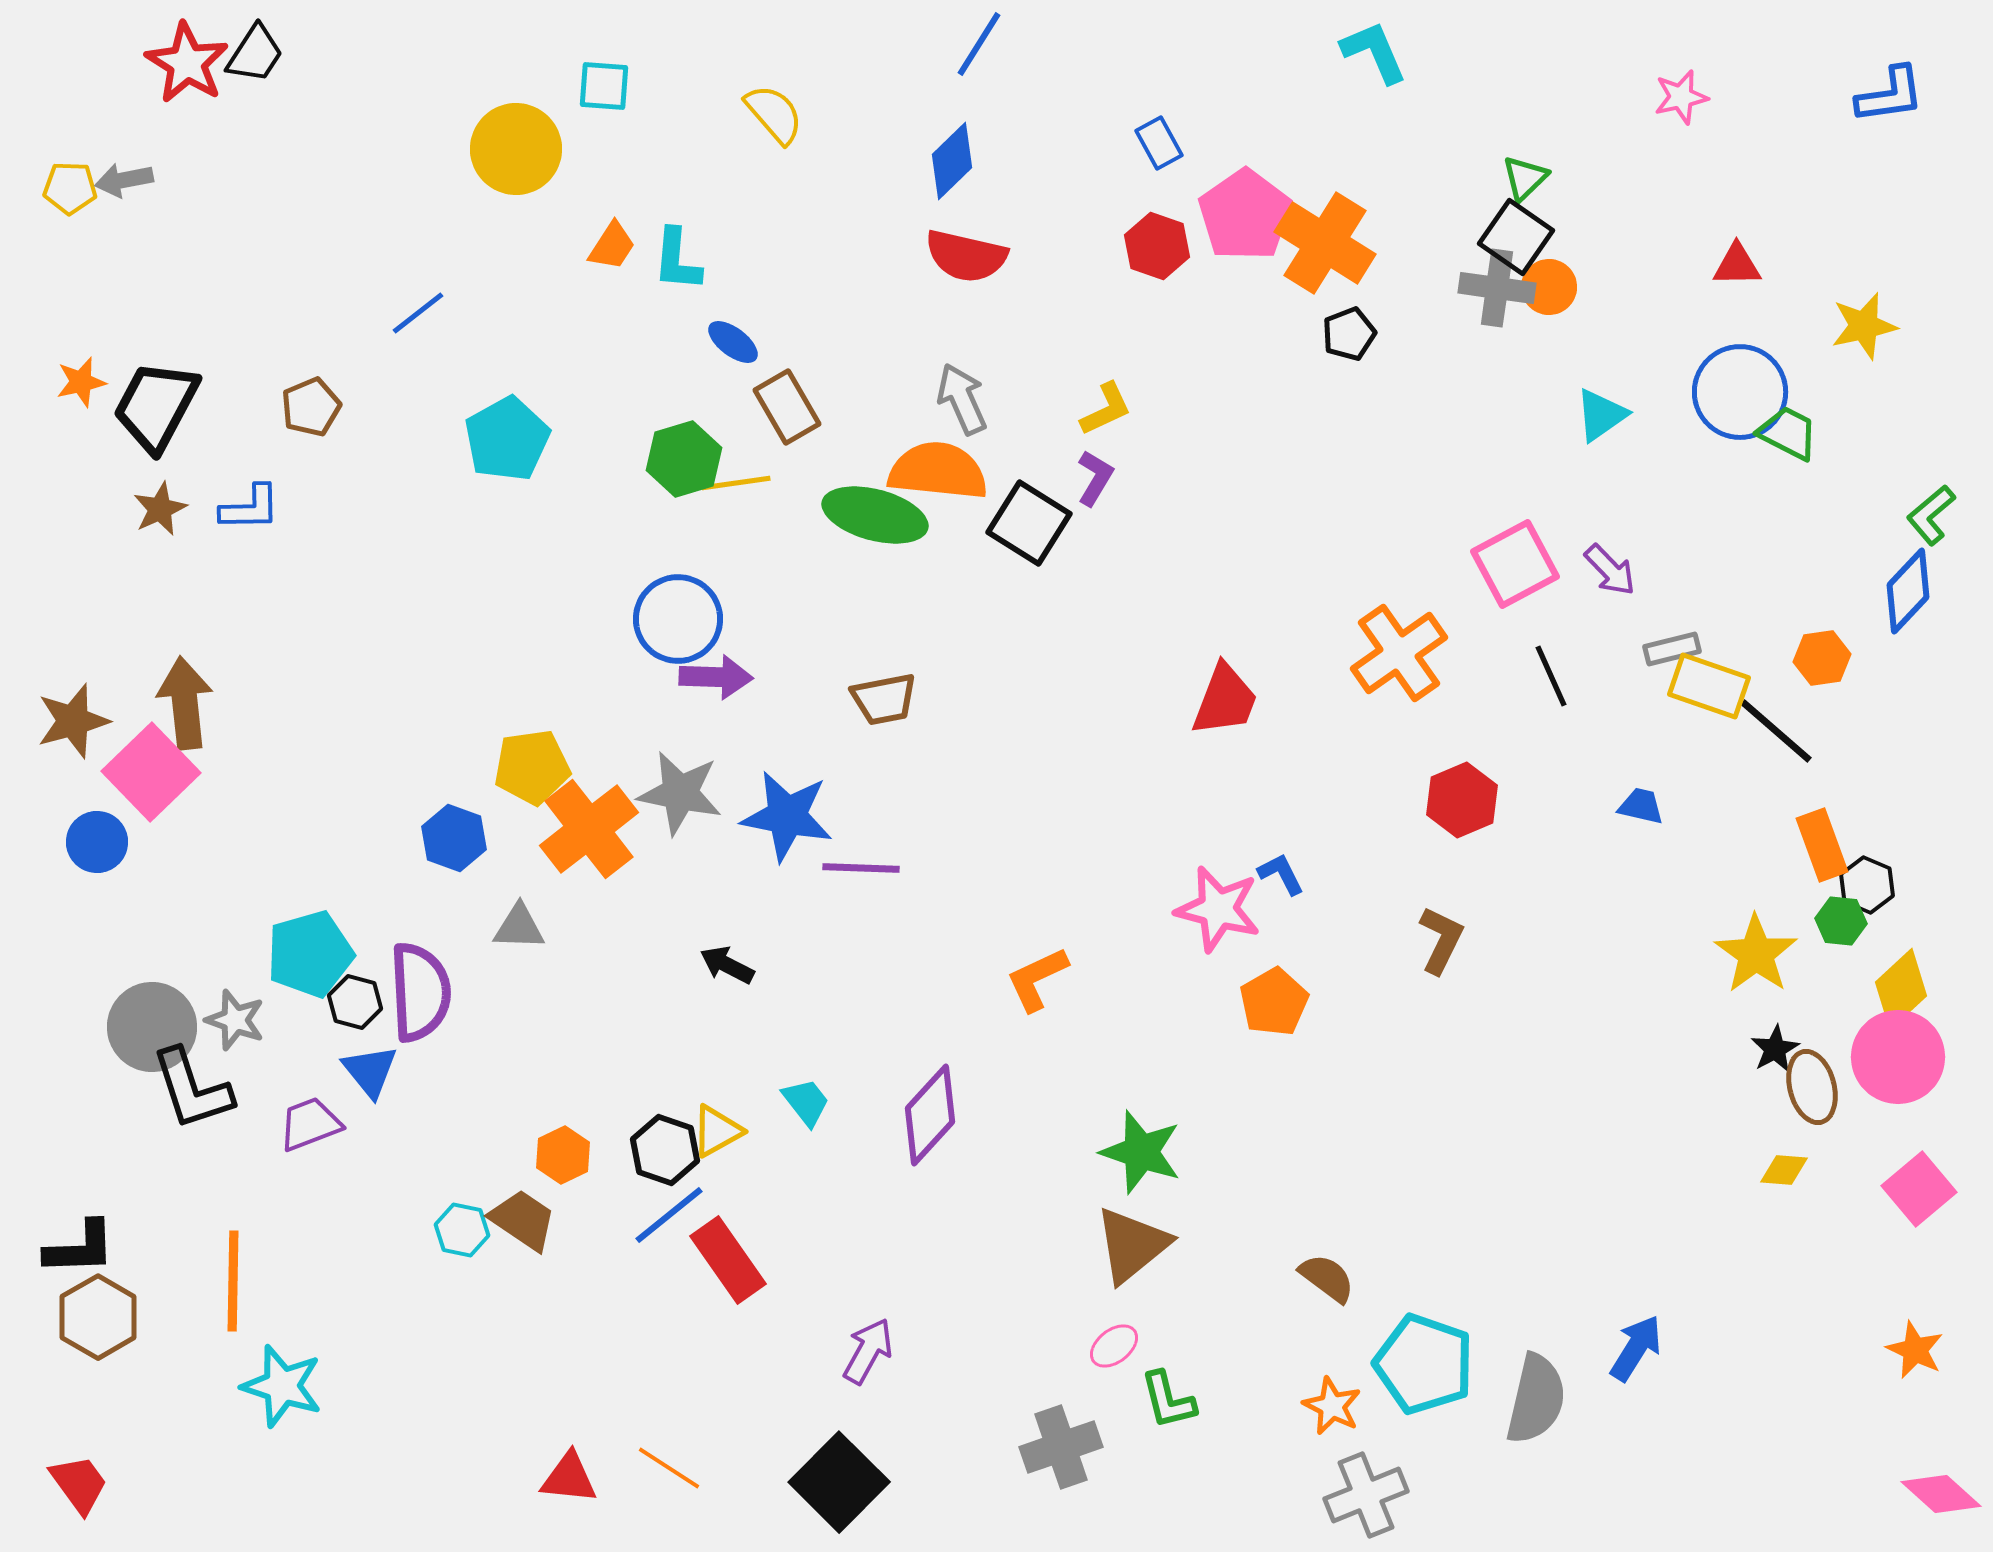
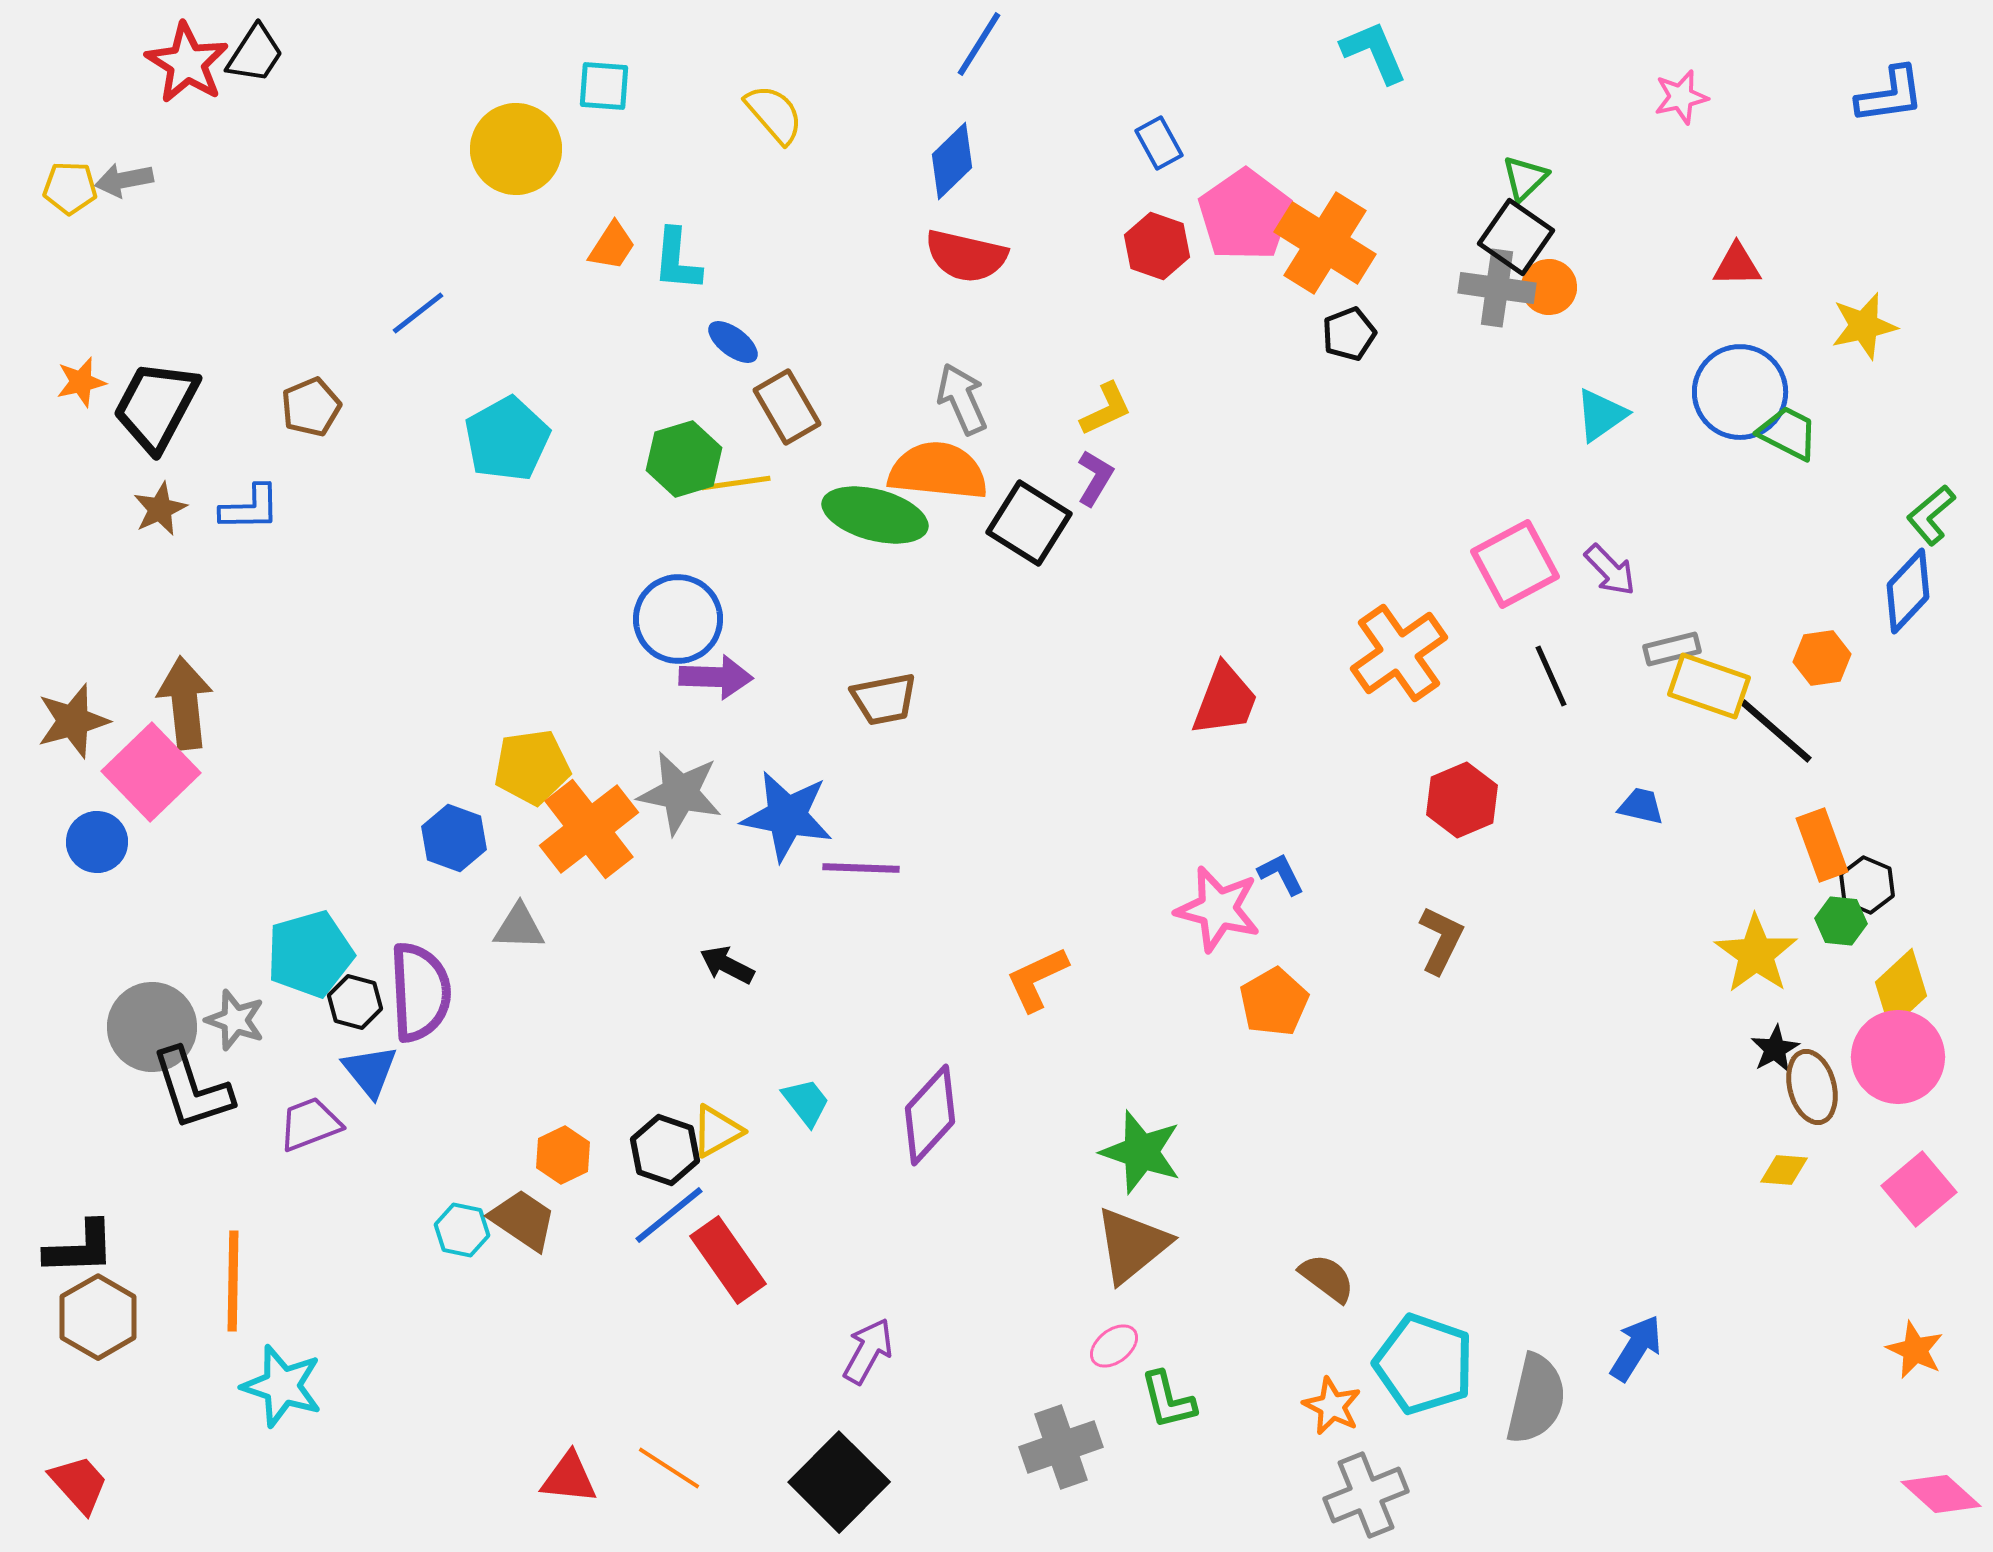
red trapezoid at (79, 1484): rotated 6 degrees counterclockwise
